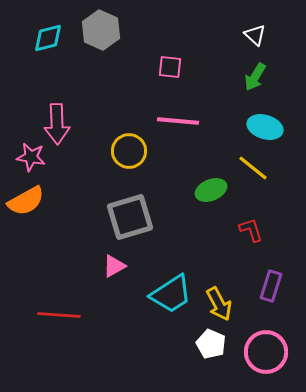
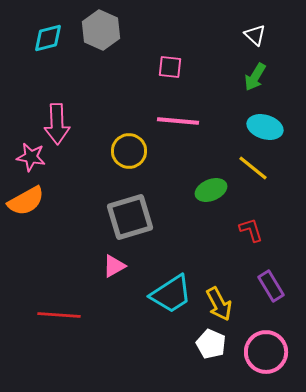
purple rectangle: rotated 48 degrees counterclockwise
